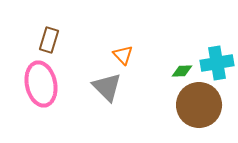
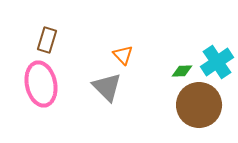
brown rectangle: moved 2 px left
cyan cross: moved 1 px up; rotated 24 degrees counterclockwise
